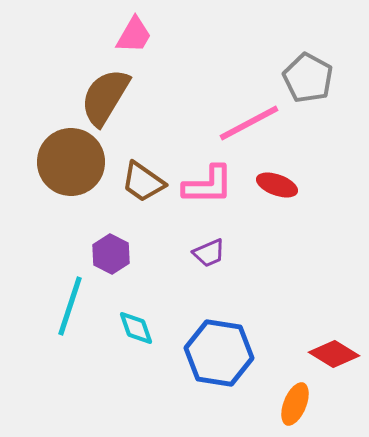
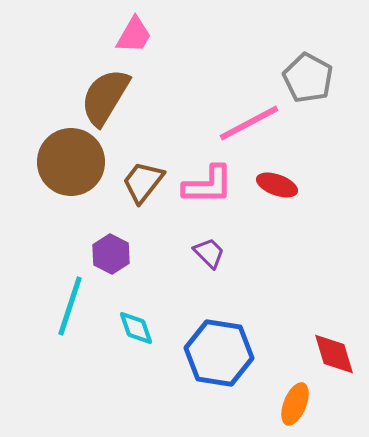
brown trapezoid: rotated 93 degrees clockwise
purple trapezoid: rotated 112 degrees counterclockwise
red diamond: rotated 42 degrees clockwise
